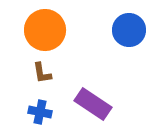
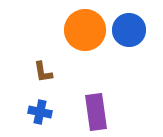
orange circle: moved 40 px right
brown L-shape: moved 1 px right, 1 px up
purple rectangle: moved 3 px right, 8 px down; rotated 48 degrees clockwise
